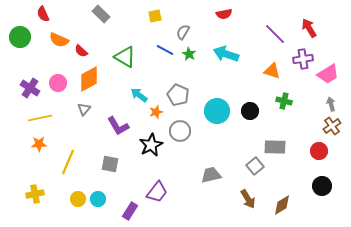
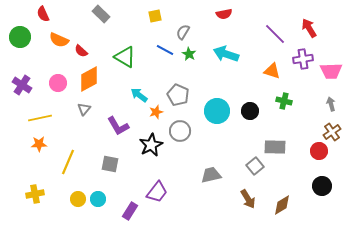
pink trapezoid at (328, 74): moved 3 px right, 3 px up; rotated 30 degrees clockwise
purple cross at (30, 88): moved 8 px left, 3 px up
brown cross at (332, 126): moved 6 px down
